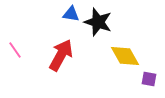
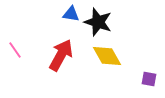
yellow diamond: moved 18 px left
